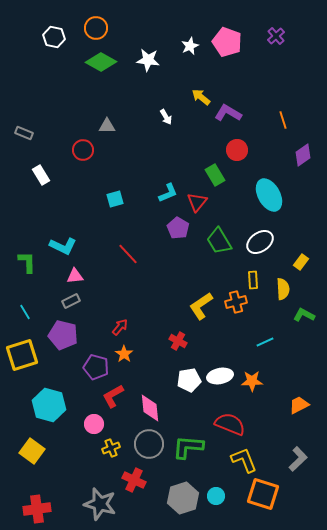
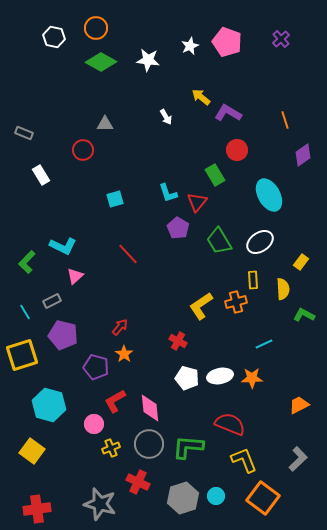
purple cross at (276, 36): moved 5 px right, 3 px down
orange line at (283, 120): moved 2 px right
gray triangle at (107, 126): moved 2 px left, 2 px up
cyan L-shape at (168, 193): rotated 95 degrees clockwise
green L-shape at (27, 262): rotated 135 degrees counterclockwise
pink triangle at (75, 276): rotated 36 degrees counterclockwise
gray rectangle at (71, 301): moved 19 px left
cyan line at (265, 342): moved 1 px left, 2 px down
white pentagon at (189, 380): moved 2 px left, 2 px up; rotated 25 degrees clockwise
orange star at (252, 381): moved 3 px up
red L-shape at (113, 396): moved 2 px right, 5 px down
red cross at (134, 480): moved 4 px right, 2 px down
orange square at (263, 494): moved 4 px down; rotated 20 degrees clockwise
